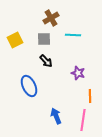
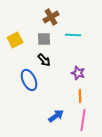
brown cross: moved 1 px up
black arrow: moved 2 px left, 1 px up
blue ellipse: moved 6 px up
orange line: moved 10 px left
blue arrow: rotated 77 degrees clockwise
